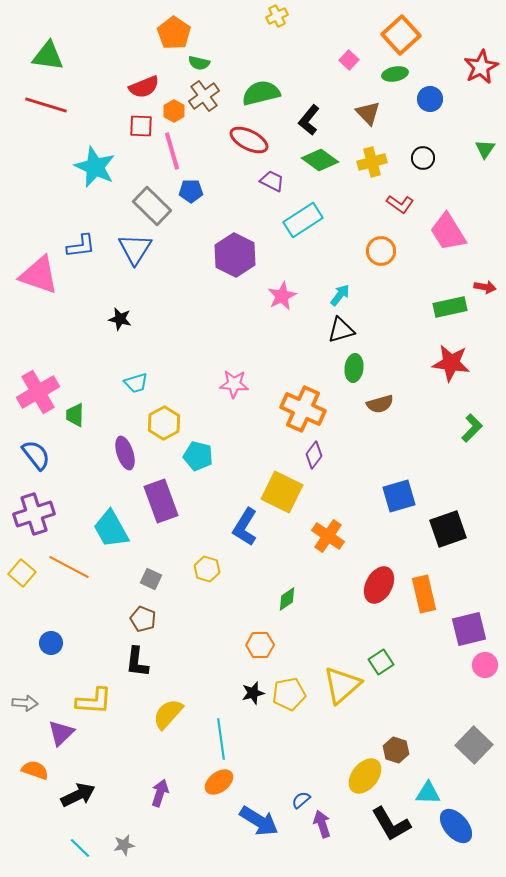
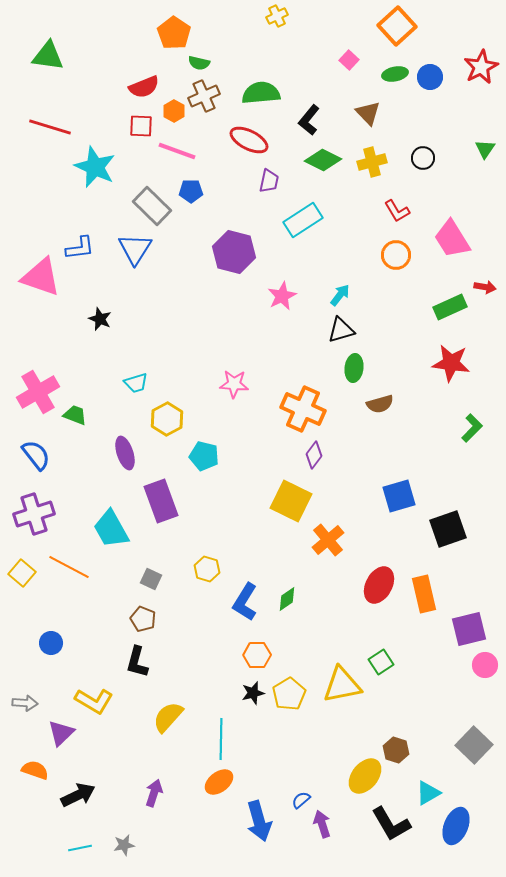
orange square at (401, 35): moved 4 px left, 9 px up
green semicircle at (261, 93): rotated 9 degrees clockwise
brown cross at (204, 96): rotated 12 degrees clockwise
blue circle at (430, 99): moved 22 px up
red line at (46, 105): moved 4 px right, 22 px down
pink line at (172, 151): moved 5 px right; rotated 54 degrees counterclockwise
green diamond at (320, 160): moved 3 px right; rotated 9 degrees counterclockwise
purple trapezoid at (272, 181): moved 3 px left; rotated 75 degrees clockwise
red L-shape at (400, 204): moved 3 px left, 7 px down; rotated 24 degrees clockwise
pink trapezoid at (448, 232): moved 4 px right, 7 px down
blue L-shape at (81, 246): moved 1 px left, 2 px down
orange circle at (381, 251): moved 15 px right, 4 px down
purple hexagon at (235, 255): moved 1 px left, 3 px up; rotated 12 degrees counterclockwise
pink triangle at (39, 275): moved 2 px right, 2 px down
green rectangle at (450, 307): rotated 12 degrees counterclockwise
black star at (120, 319): moved 20 px left; rotated 10 degrees clockwise
green trapezoid at (75, 415): rotated 110 degrees clockwise
yellow hexagon at (164, 423): moved 3 px right, 4 px up
cyan pentagon at (198, 456): moved 6 px right
yellow square at (282, 492): moved 9 px right, 9 px down
blue L-shape at (245, 527): moved 75 px down
orange cross at (328, 536): moved 4 px down; rotated 16 degrees clockwise
orange hexagon at (260, 645): moved 3 px left, 10 px down
black L-shape at (137, 662): rotated 8 degrees clockwise
yellow triangle at (342, 685): rotated 30 degrees clockwise
yellow pentagon at (289, 694): rotated 20 degrees counterclockwise
yellow L-shape at (94, 701): rotated 27 degrees clockwise
yellow semicircle at (168, 714): moved 3 px down
cyan line at (221, 739): rotated 9 degrees clockwise
purple arrow at (160, 793): moved 6 px left
cyan triangle at (428, 793): rotated 32 degrees counterclockwise
blue arrow at (259, 821): rotated 42 degrees clockwise
blue ellipse at (456, 826): rotated 63 degrees clockwise
cyan line at (80, 848): rotated 55 degrees counterclockwise
